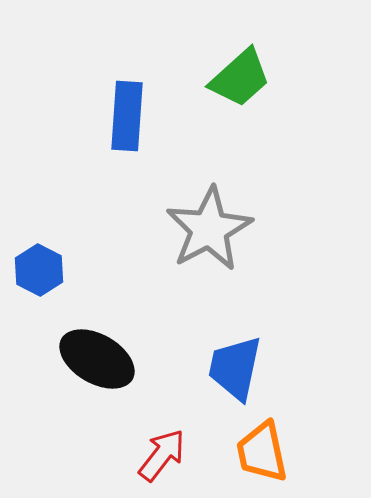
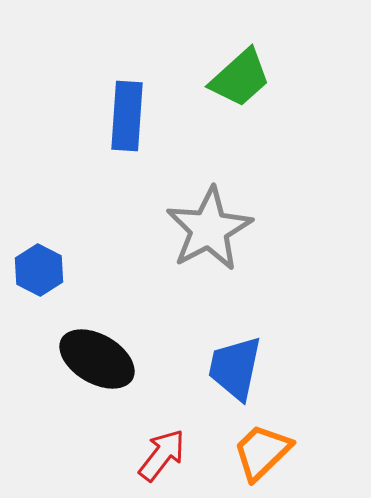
orange trapezoid: rotated 58 degrees clockwise
